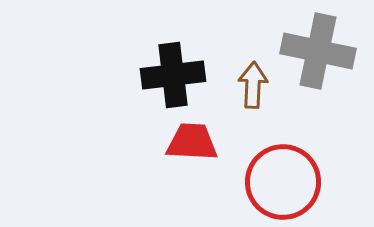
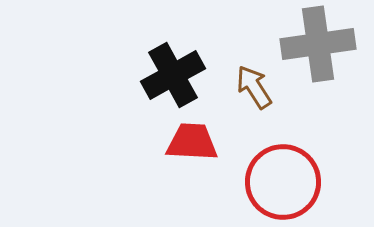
gray cross: moved 7 px up; rotated 20 degrees counterclockwise
black cross: rotated 22 degrees counterclockwise
brown arrow: moved 1 px right, 2 px down; rotated 36 degrees counterclockwise
